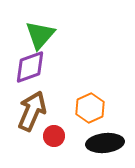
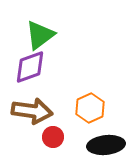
green triangle: rotated 12 degrees clockwise
brown arrow: rotated 75 degrees clockwise
red circle: moved 1 px left, 1 px down
black ellipse: moved 1 px right, 2 px down
